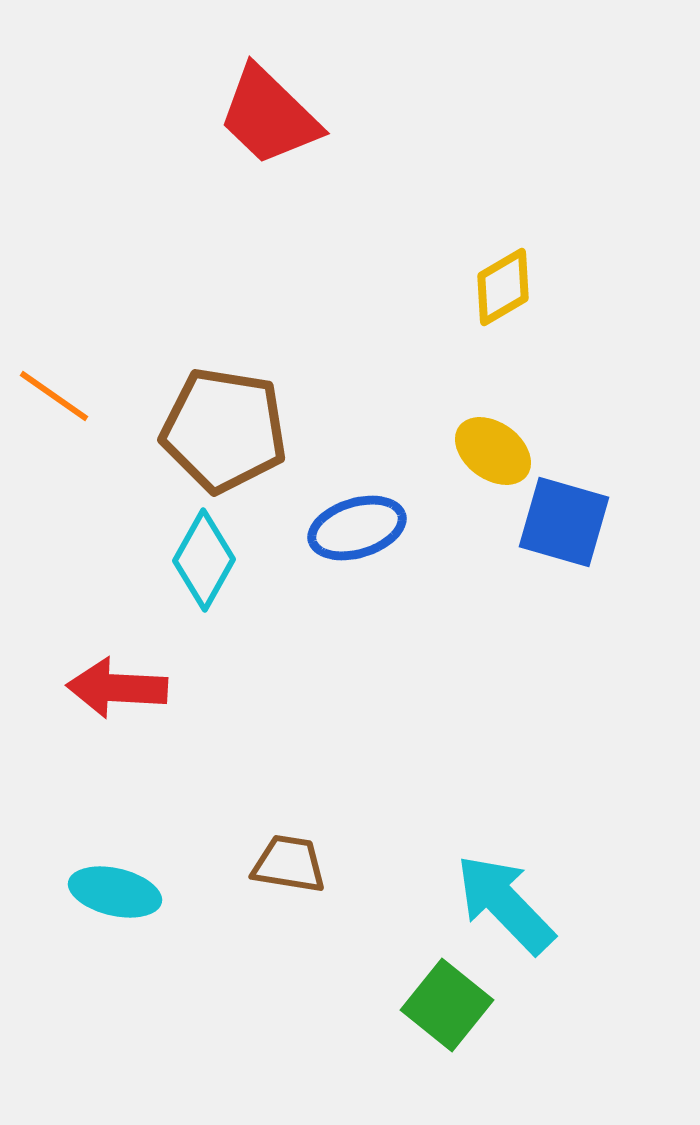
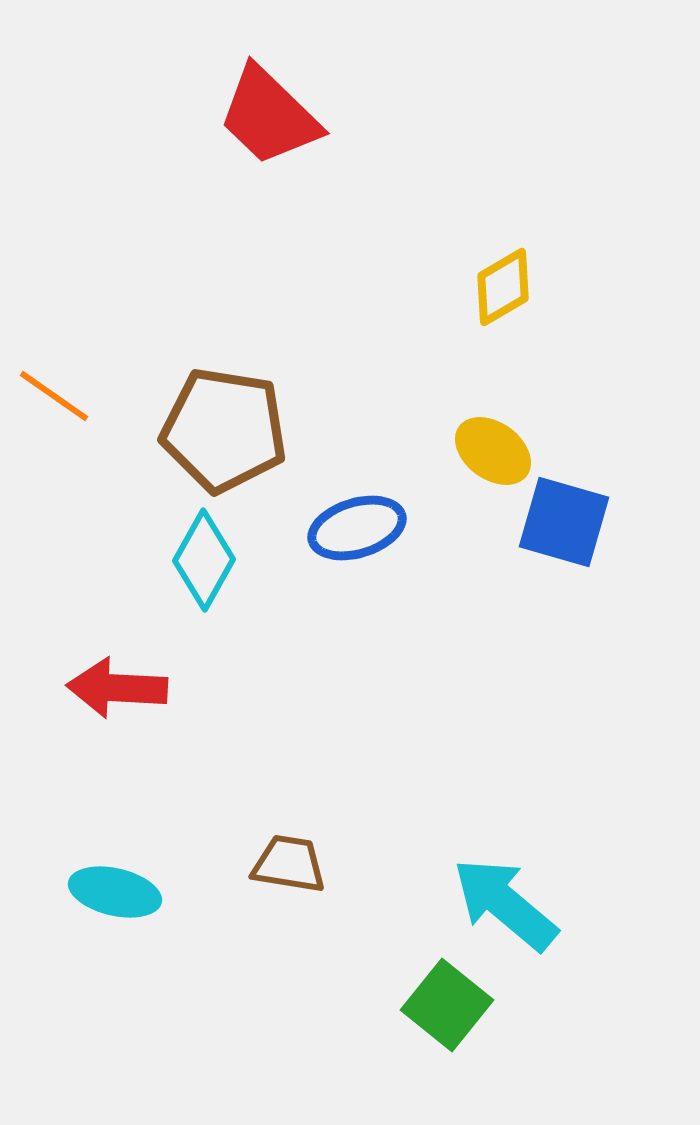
cyan arrow: rotated 6 degrees counterclockwise
